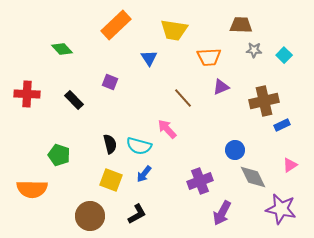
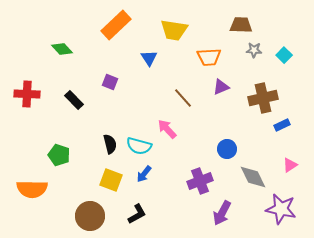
brown cross: moved 1 px left, 3 px up
blue circle: moved 8 px left, 1 px up
